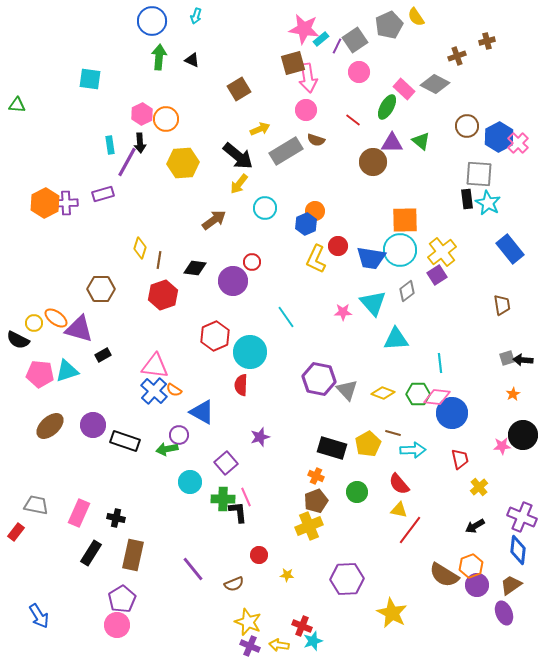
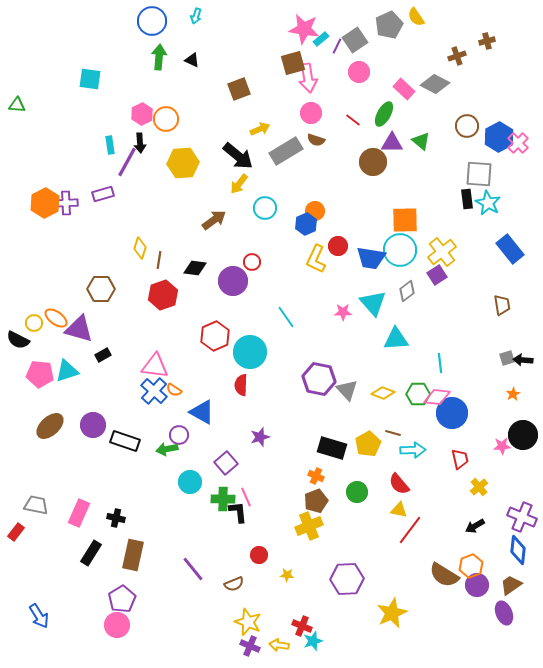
brown square at (239, 89): rotated 10 degrees clockwise
green ellipse at (387, 107): moved 3 px left, 7 px down
pink circle at (306, 110): moved 5 px right, 3 px down
yellow star at (392, 613): rotated 20 degrees clockwise
